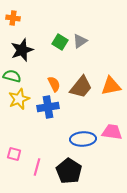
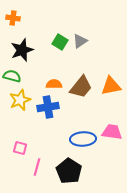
orange semicircle: rotated 63 degrees counterclockwise
yellow star: moved 1 px right, 1 px down
pink square: moved 6 px right, 6 px up
